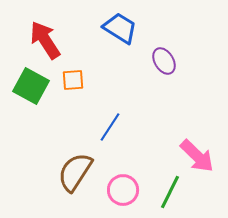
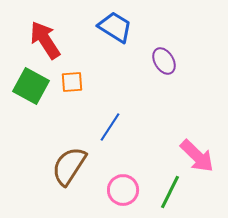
blue trapezoid: moved 5 px left, 1 px up
orange square: moved 1 px left, 2 px down
brown semicircle: moved 6 px left, 6 px up
